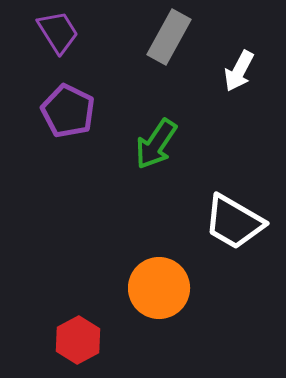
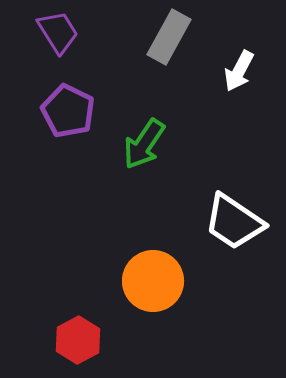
green arrow: moved 12 px left
white trapezoid: rotated 4 degrees clockwise
orange circle: moved 6 px left, 7 px up
